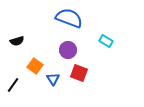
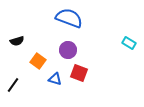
cyan rectangle: moved 23 px right, 2 px down
orange square: moved 3 px right, 5 px up
blue triangle: moved 2 px right; rotated 40 degrees counterclockwise
